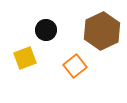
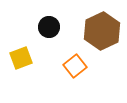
black circle: moved 3 px right, 3 px up
yellow square: moved 4 px left
